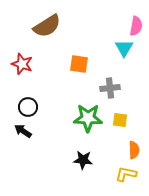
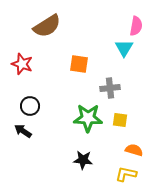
black circle: moved 2 px right, 1 px up
orange semicircle: rotated 72 degrees counterclockwise
